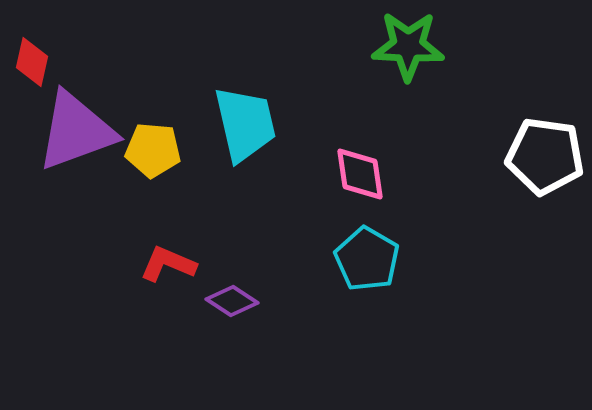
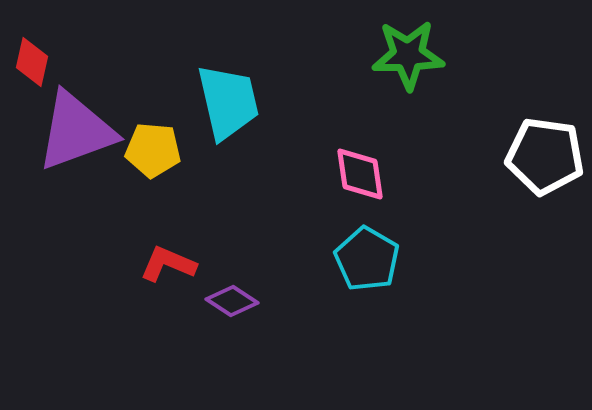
green star: moved 9 px down; rotated 4 degrees counterclockwise
cyan trapezoid: moved 17 px left, 22 px up
